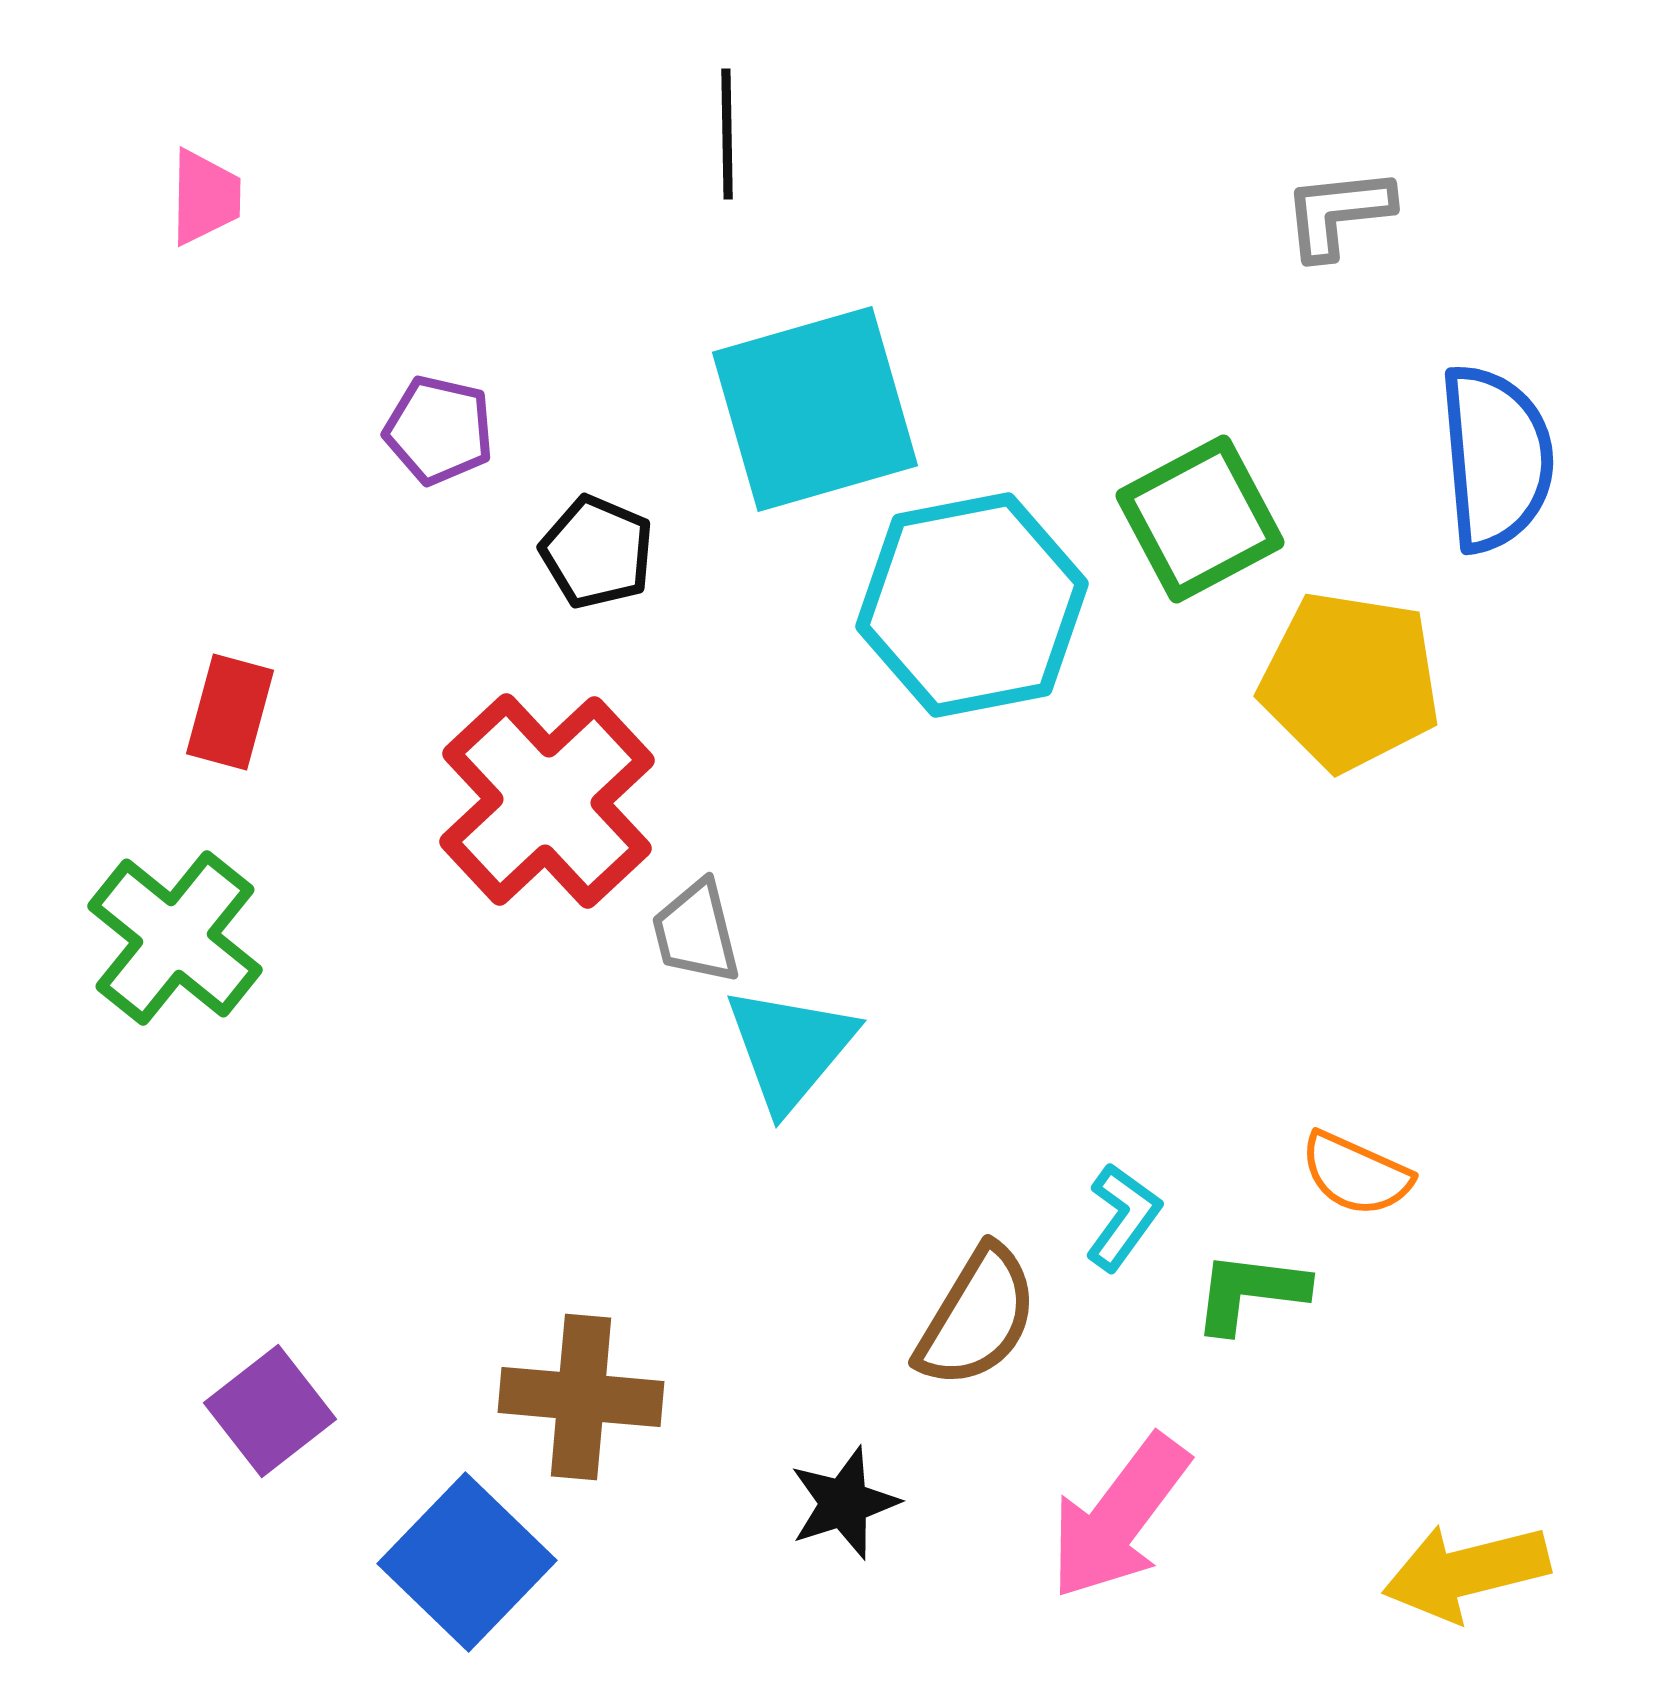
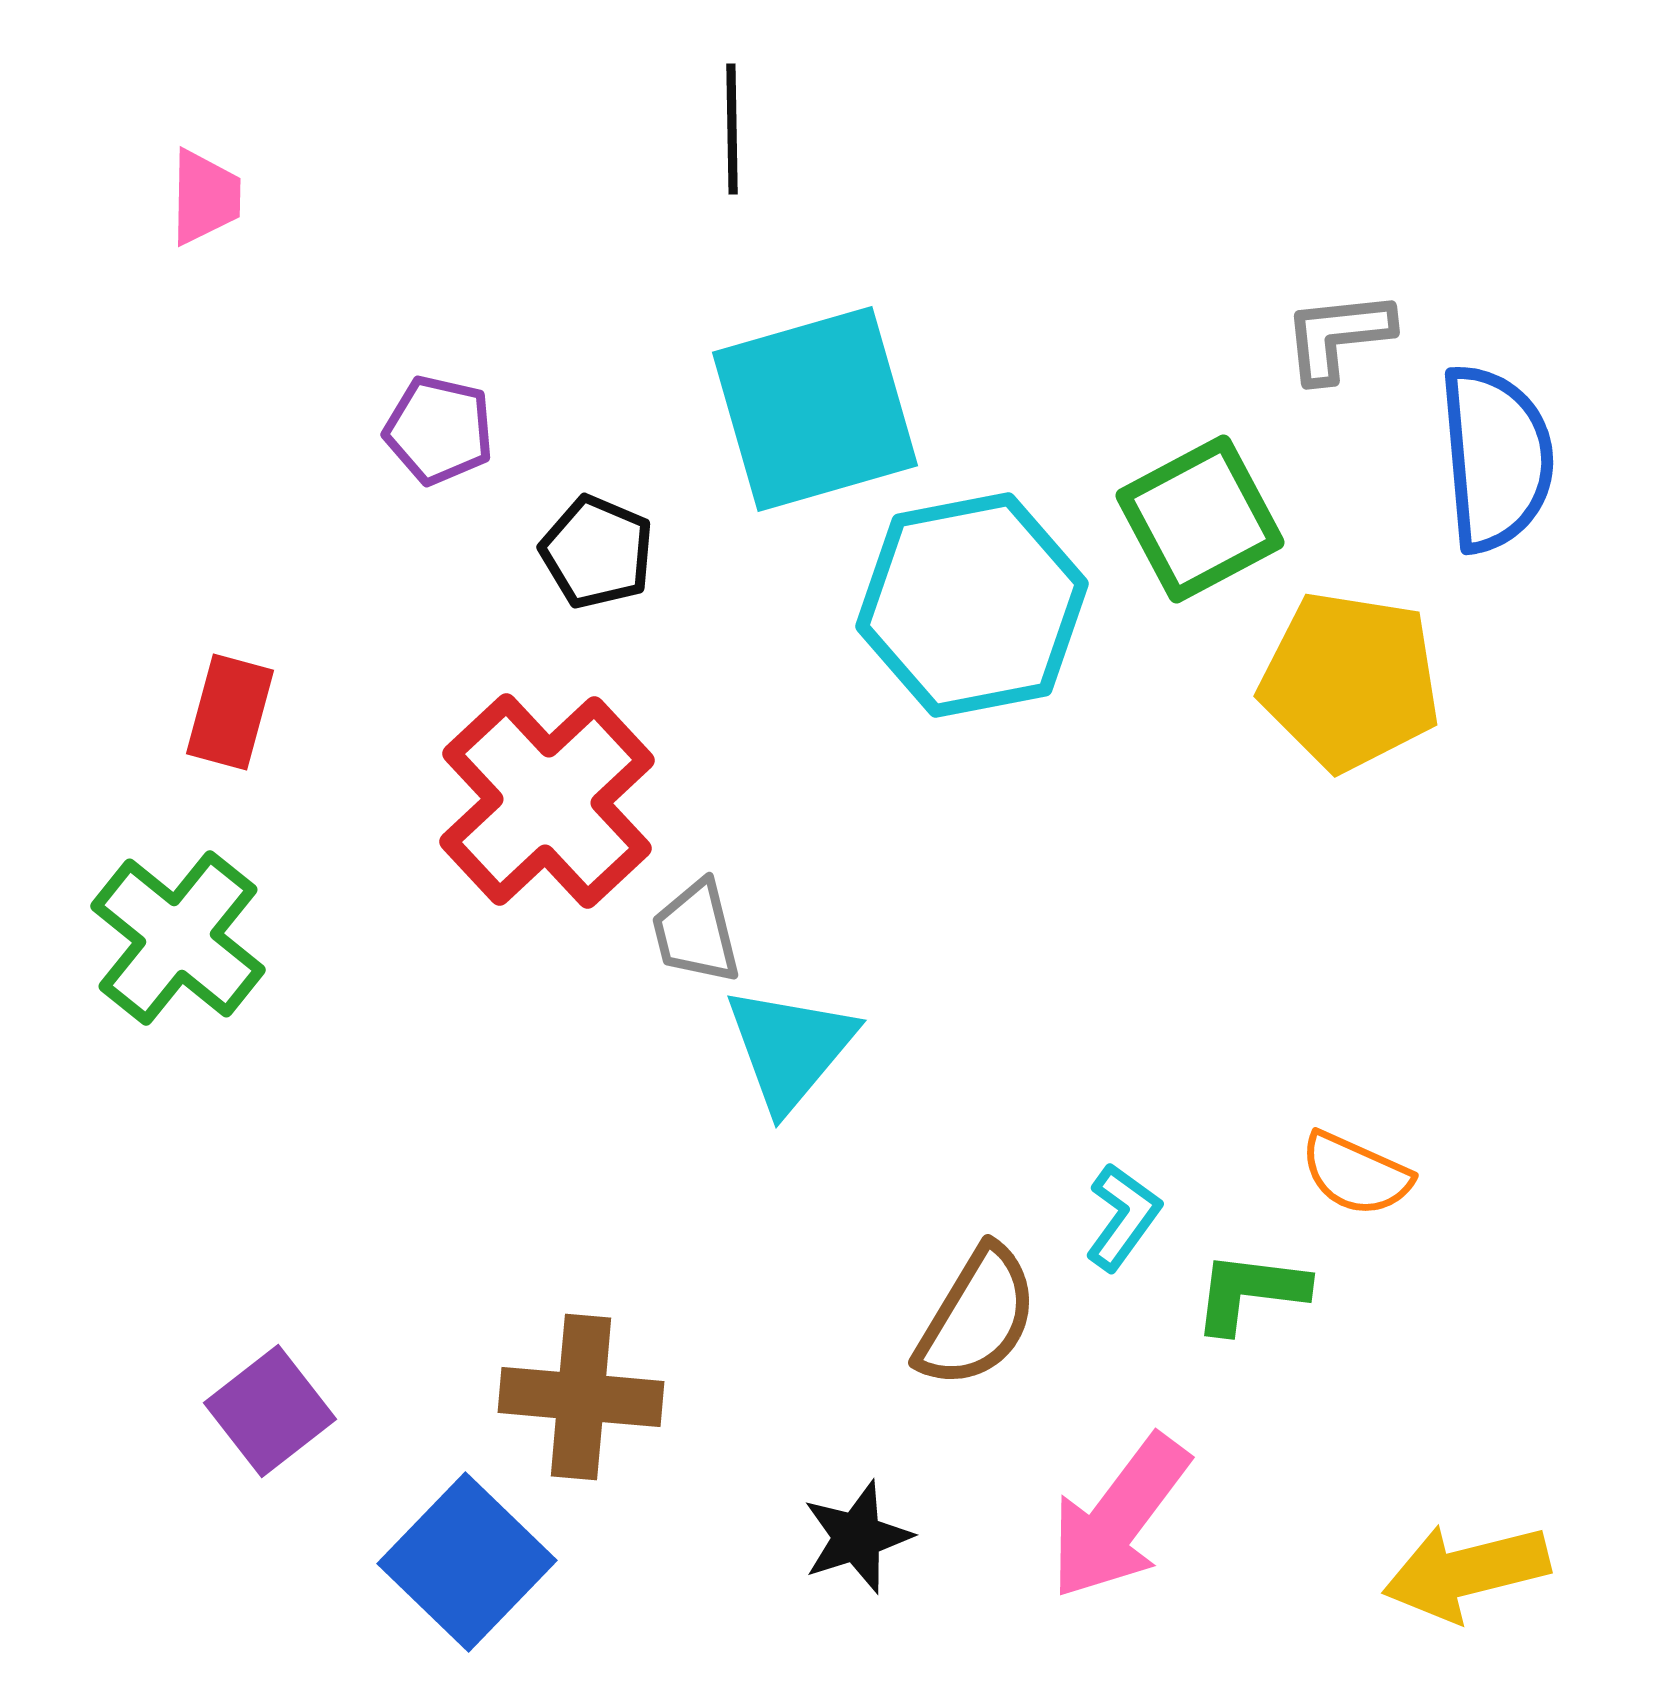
black line: moved 5 px right, 5 px up
gray L-shape: moved 123 px down
green cross: moved 3 px right
black star: moved 13 px right, 34 px down
